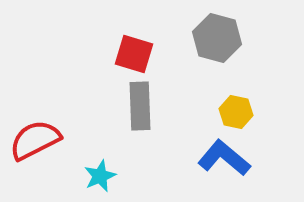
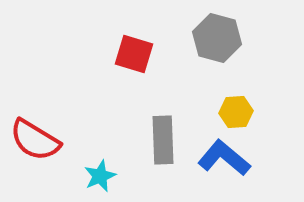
gray rectangle: moved 23 px right, 34 px down
yellow hexagon: rotated 16 degrees counterclockwise
red semicircle: rotated 122 degrees counterclockwise
